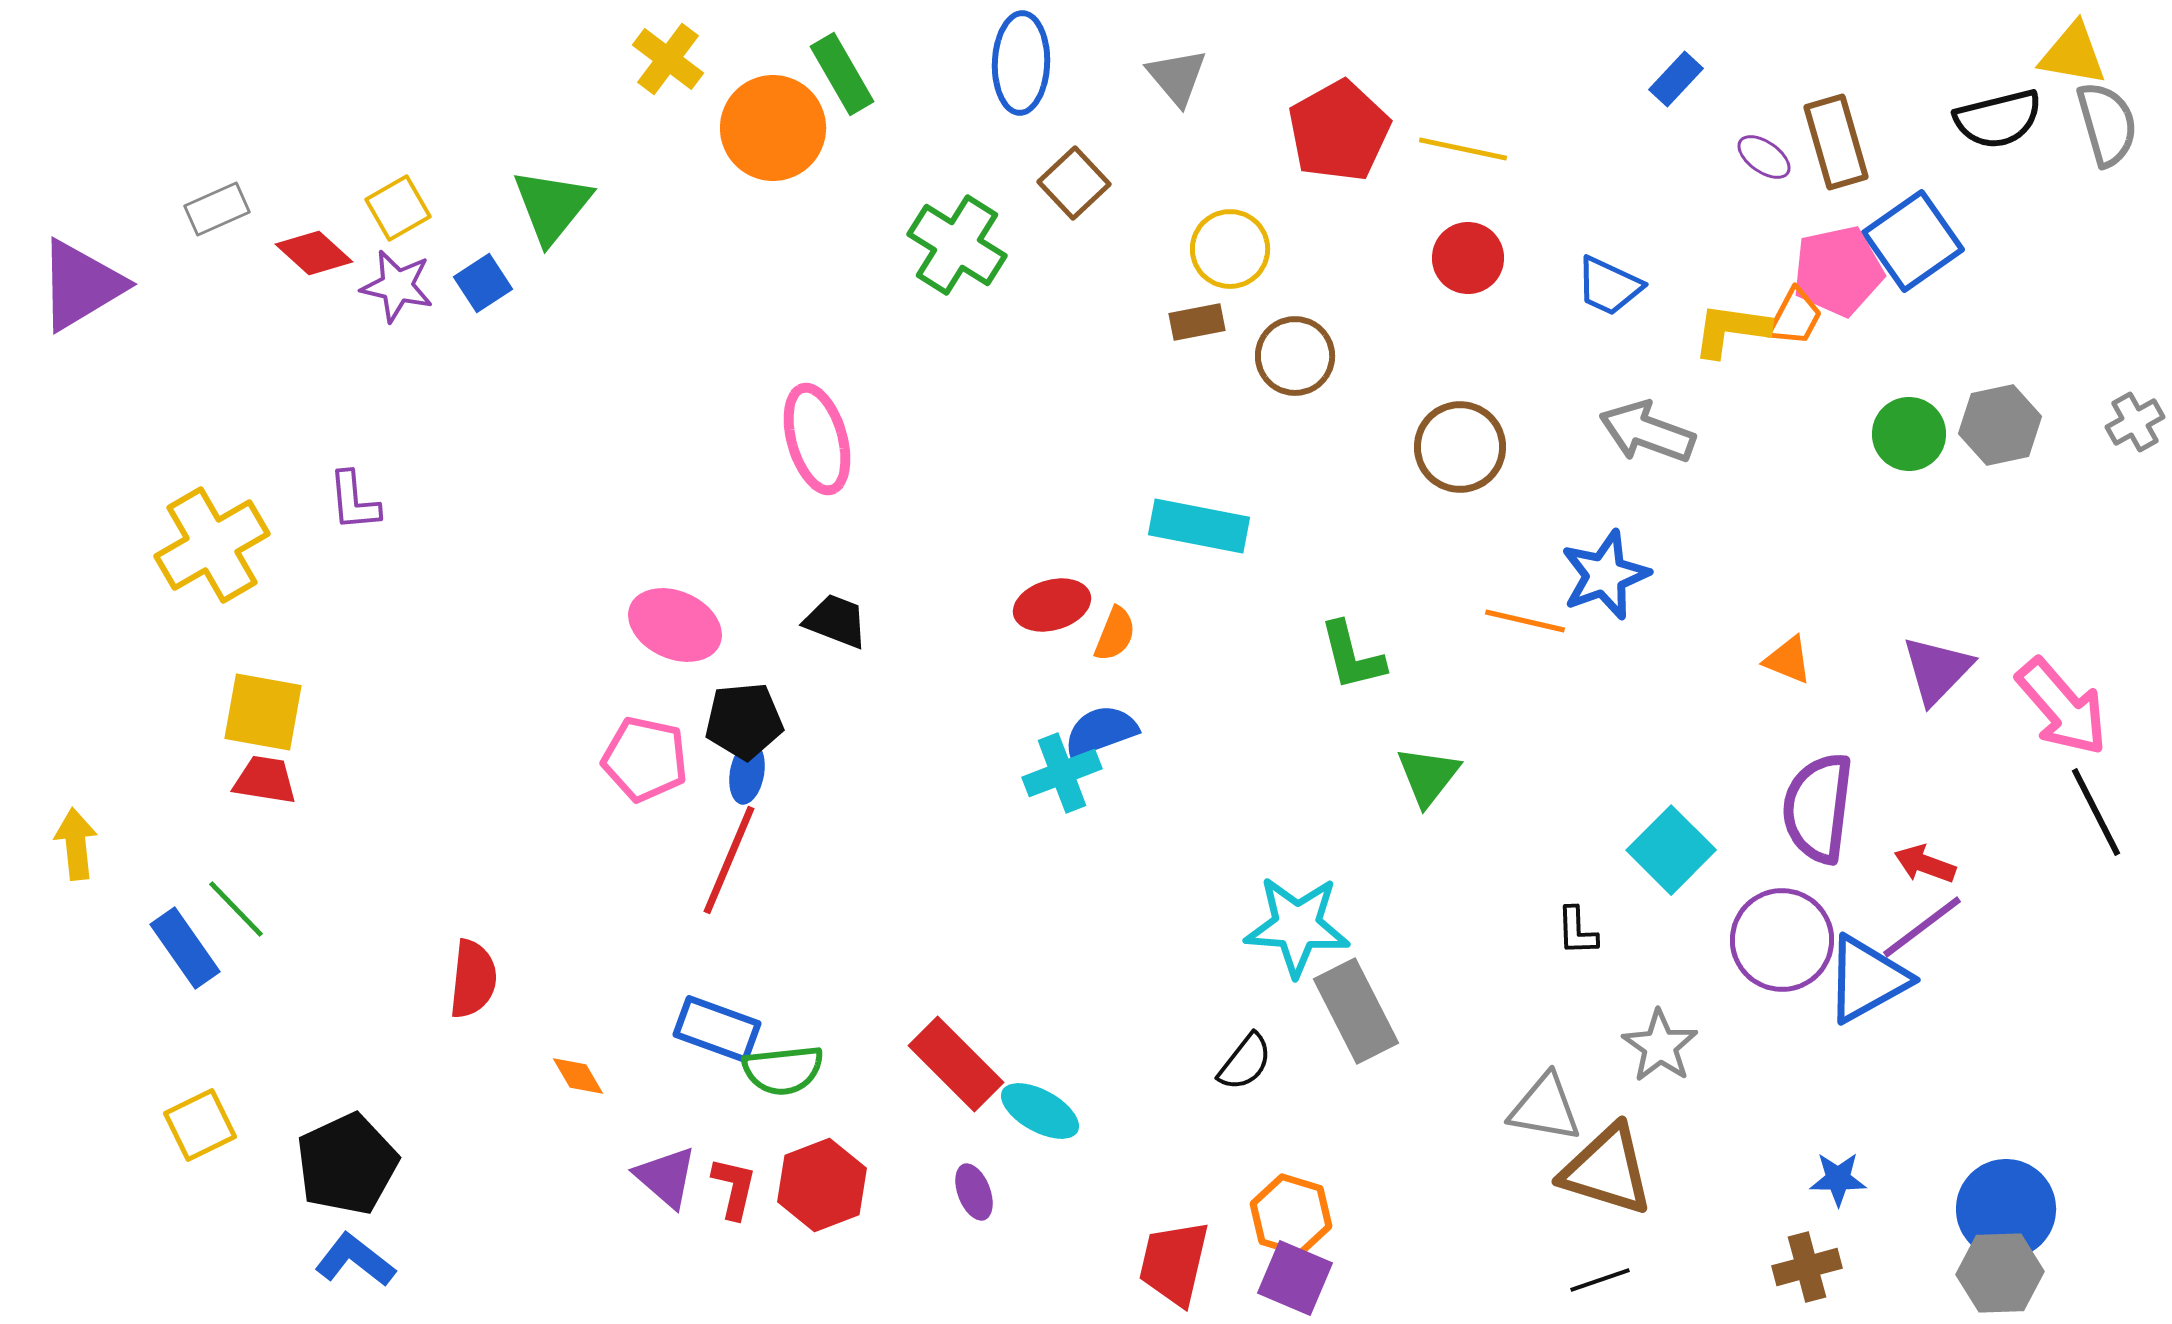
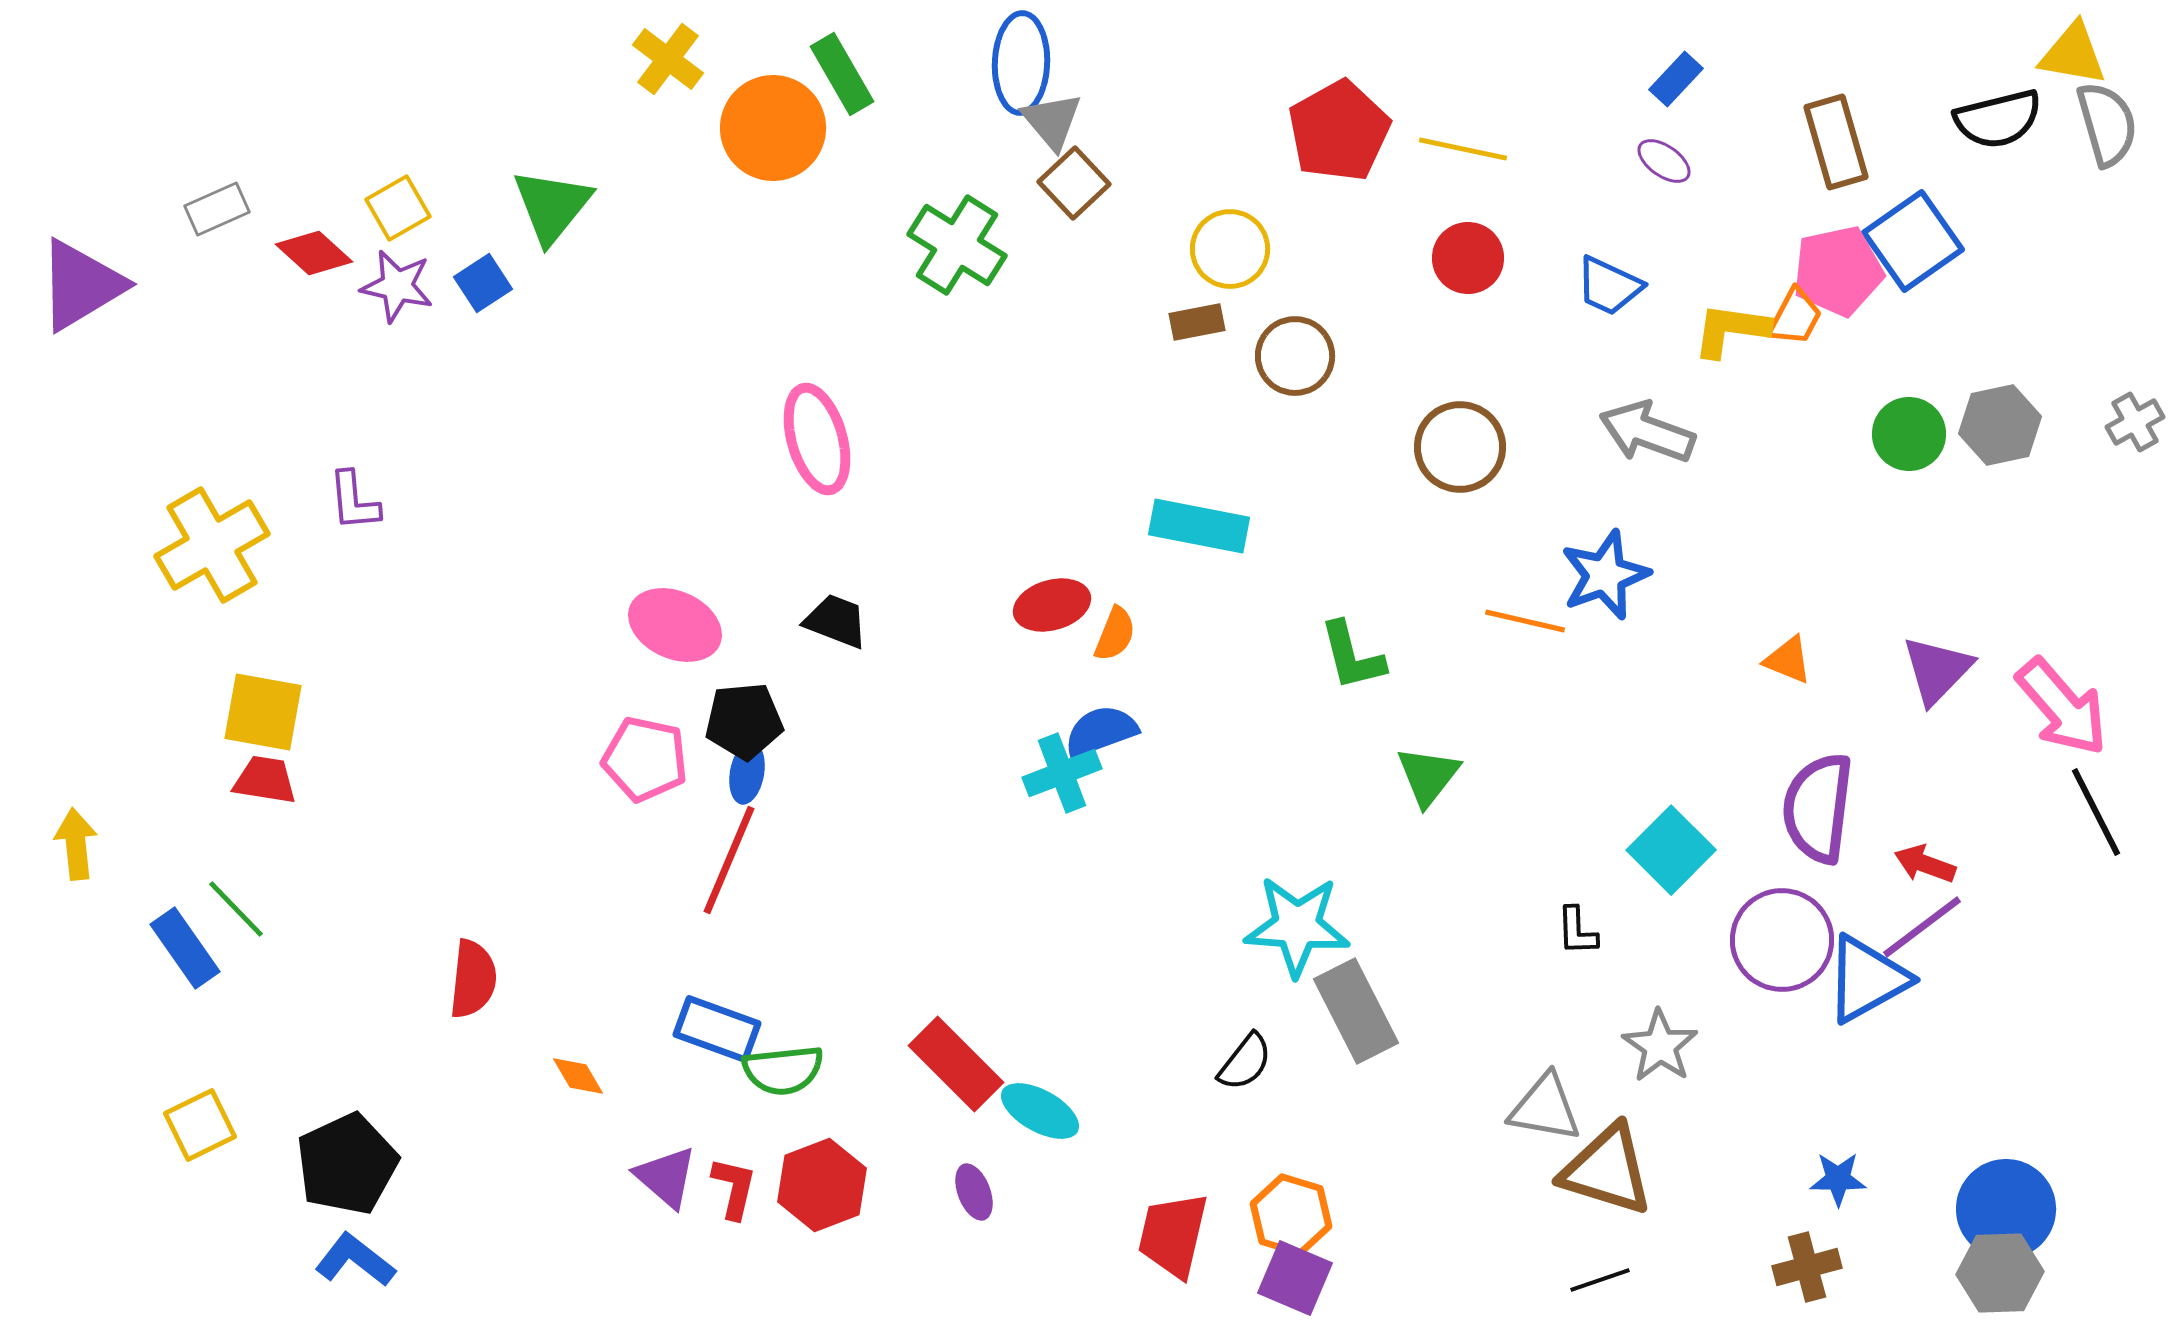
gray triangle at (1177, 77): moved 125 px left, 44 px down
purple ellipse at (1764, 157): moved 100 px left, 4 px down
red trapezoid at (1174, 1263): moved 1 px left, 28 px up
